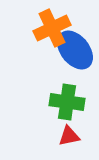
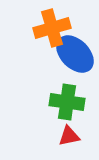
orange cross: rotated 9 degrees clockwise
blue ellipse: moved 4 px down; rotated 6 degrees counterclockwise
